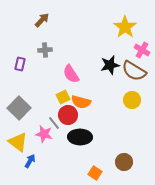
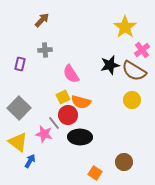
pink cross: rotated 21 degrees clockwise
